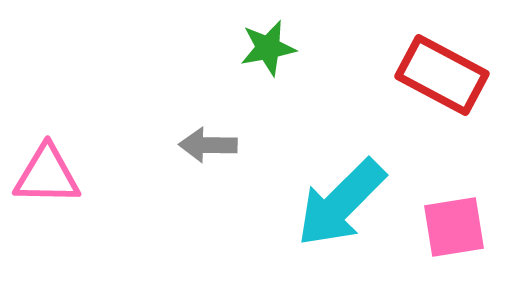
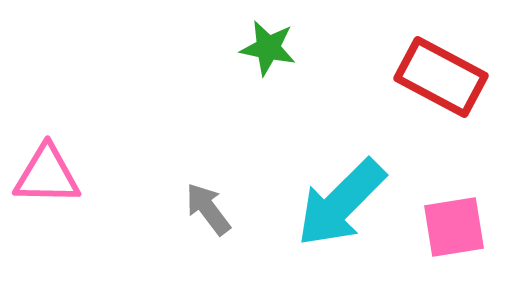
green star: rotated 22 degrees clockwise
red rectangle: moved 1 px left, 2 px down
gray arrow: moved 64 px down; rotated 52 degrees clockwise
